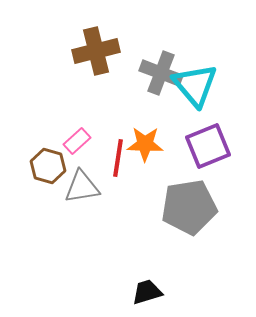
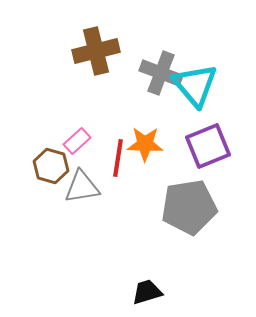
brown hexagon: moved 3 px right
